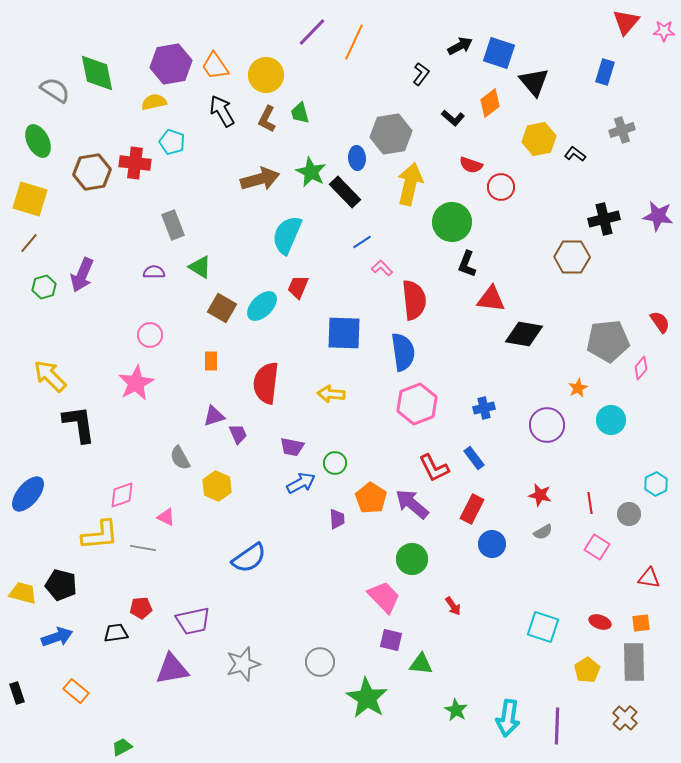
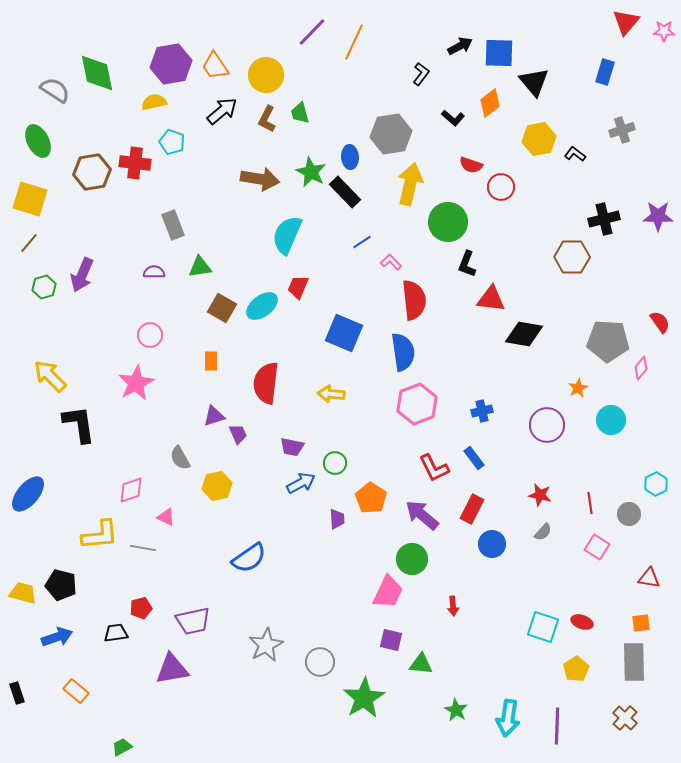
blue square at (499, 53): rotated 16 degrees counterclockwise
black arrow at (222, 111): rotated 80 degrees clockwise
blue ellipse at (357, 158): moved 7 px left, 1 px up
brown arrow at (260, 179): rotated 24 degrees clockwise
purple star at (658, 216): rotated 8 degrees counterclockwise
green circle at (452, 222): moved 4 px left
green triangle at (200, 267): rotated 40 degrees counterclockwise
pink L-shape at (382, 268): moved 9 px right, 6 px up
cyan ellipse at (262, 306): rotated 8 degrees clockwise
blue square at (344, 333): rotated 21 degrees clockwise
gray pentagon at (608, 341): rotated 9 degrees clockwise
blue cross at (484, 408): moved 2 px left, 3 px down
yellow hexagon at (217, 486): rotated 24 degrees clockwise
pink diamond at (122, 495): moved 9 px right, 5 px up
purple arrow at (412, 504): moved 10 px right, 11 px down
gray semicircle at (543, 532): rotated 18 degrees counterclockwise
pink trapezoid at (384, 597): moved 4 px right, 5 px up; rotated 69 degrees clockwise
red arrow at (453, 606): rotated 30 degrees clockwise
red pentagon at (141, 608): rotated 10 degrees counterclockwise
red ellipse at (600, 622): moved 18 px left
gray star at (243, 664): moved 23 px right, 19 px up; rotated 12 degrees counterclockwise
yellow pentagon at (587, 670): moved 11 px left, 1 px up
green star at (367, 698): moved 3 px left; rotated 9 degrees clockwise
